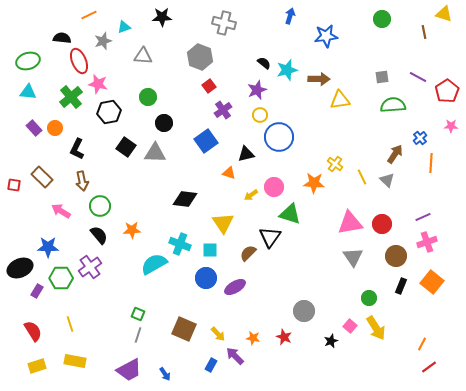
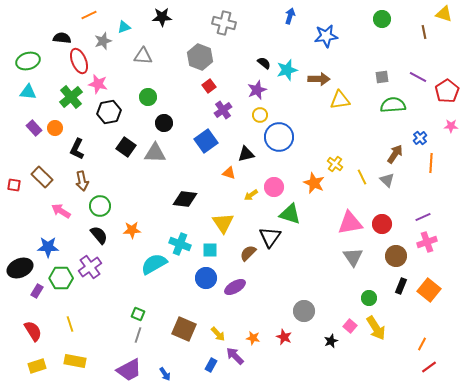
orange star at (314, 183): rotated 20 degrees clockwise
orange square at (432, 282): moved 3 px left, 8 px down
